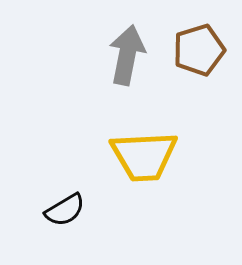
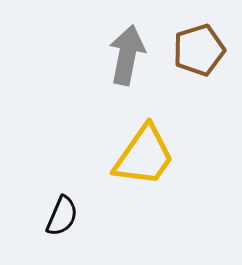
yellow trapezoid: rotated 52 degrees counterclockwise
black semicircle: moved 3 px left, 6 px down; rotated 36 degrees counterclockwise
